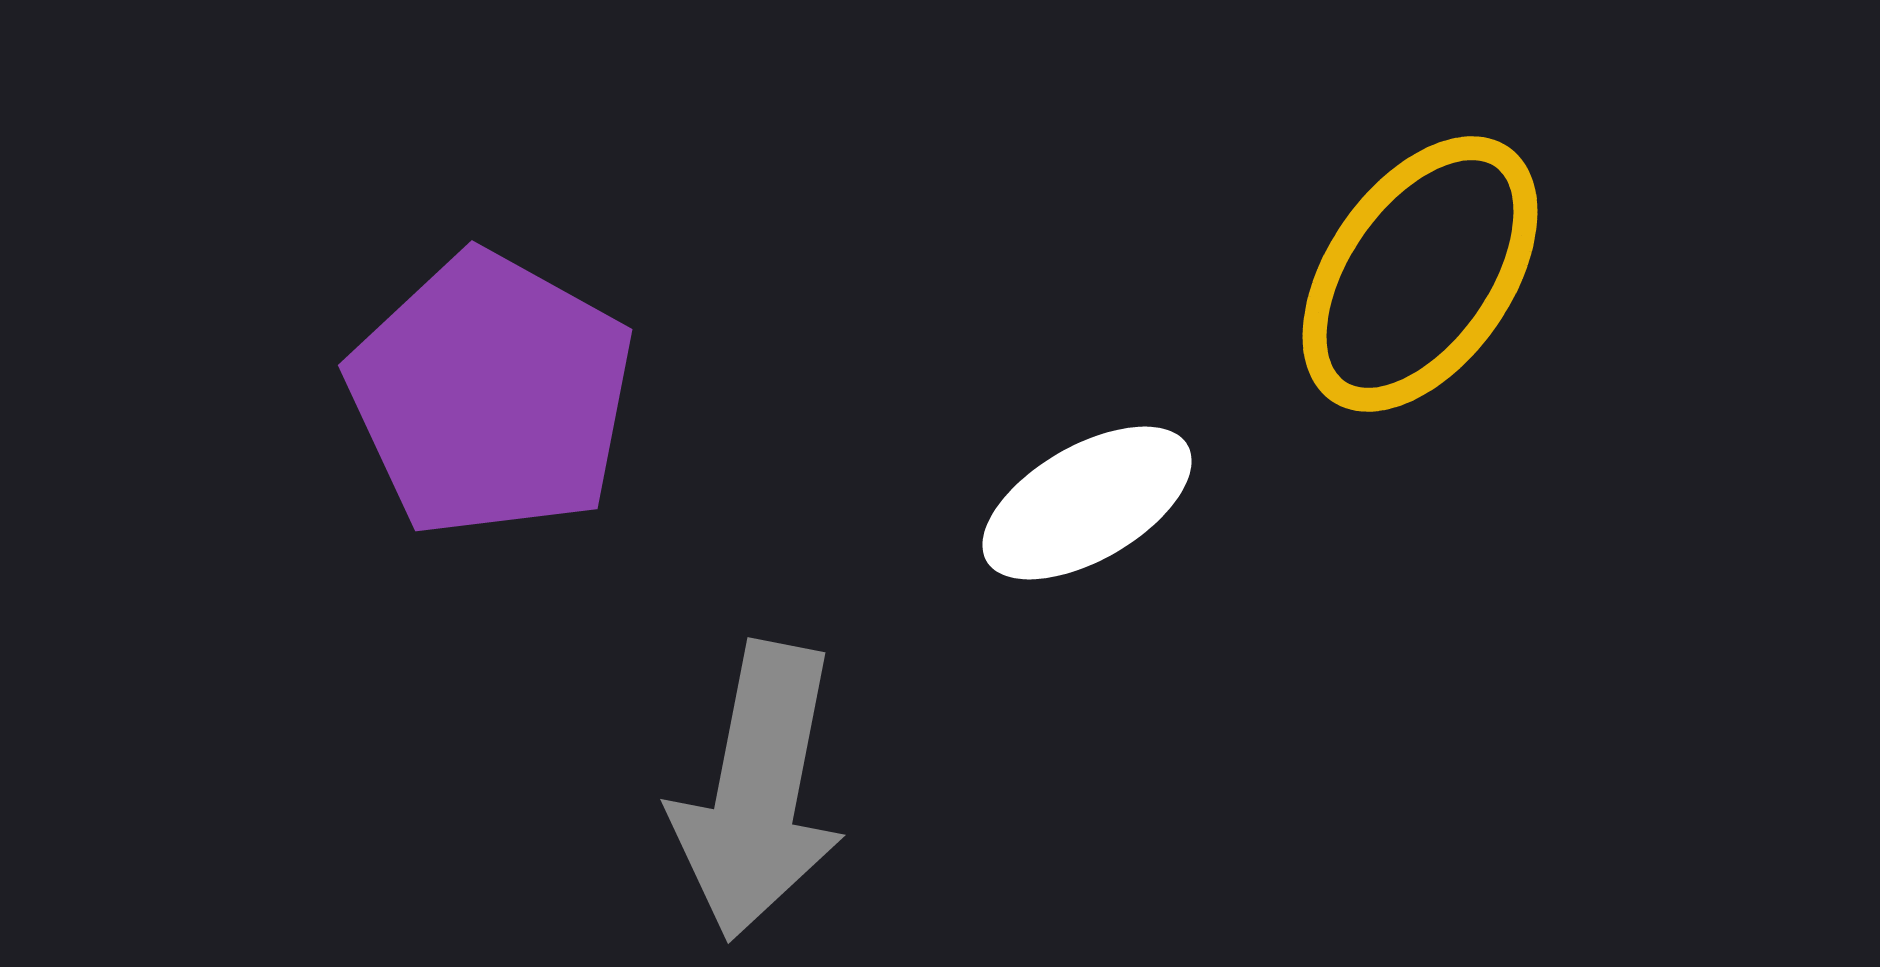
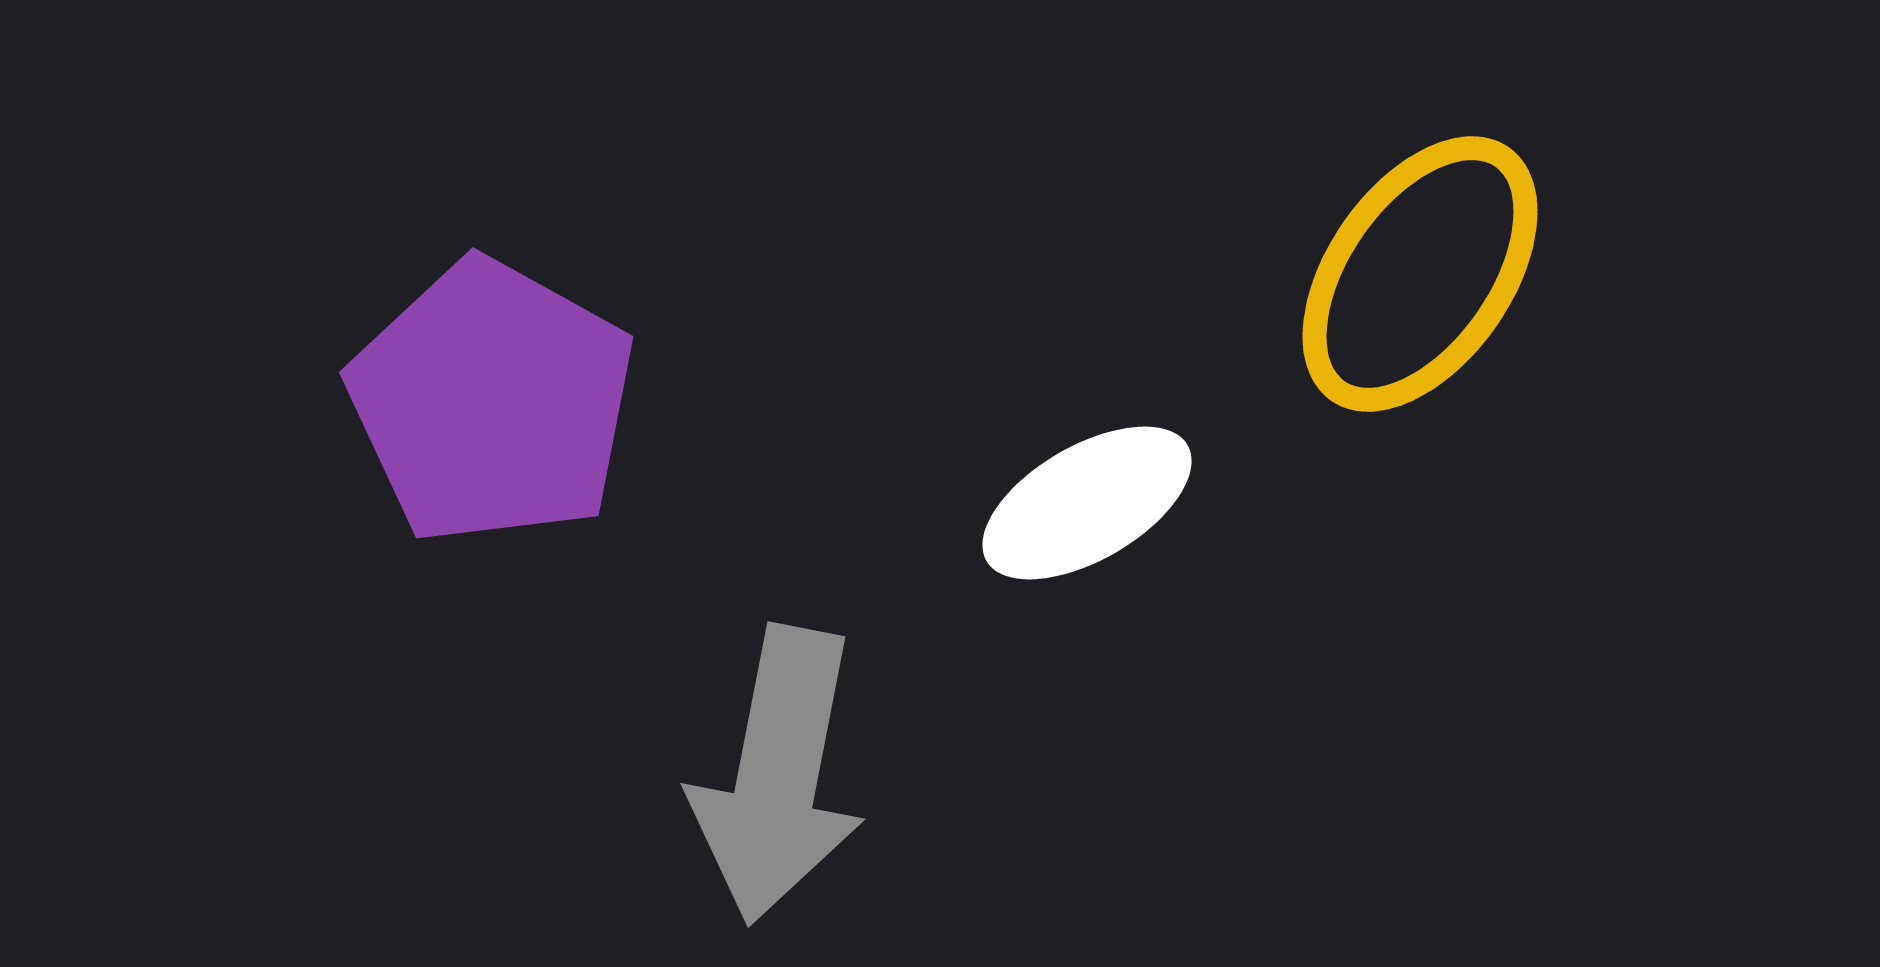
purple pentagon: moved 1 px right, 7 px down
gray arrow: moved 20 px right, 16 px up
